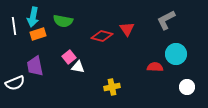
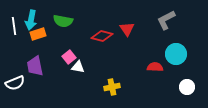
cyan arrow: moved 2 px left, 3 px down
